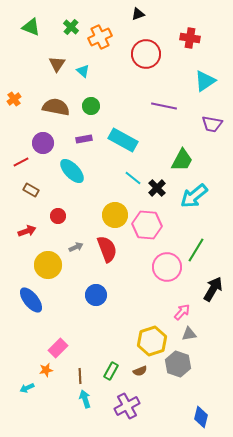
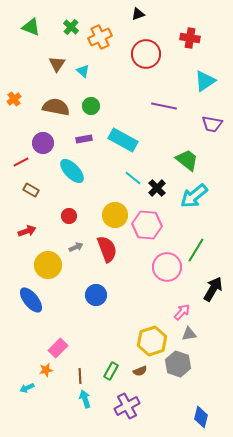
green trapezoid at (182, 160): moved 5 px right; rotated 80 degrees counterclockwise
red circle at (58, 216): moved 11 px right
